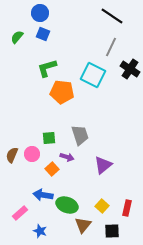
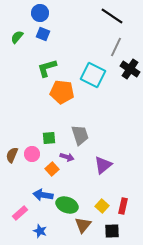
gray line: moved 5 px right
red rectangle: moved 4 px left, 2 px up
